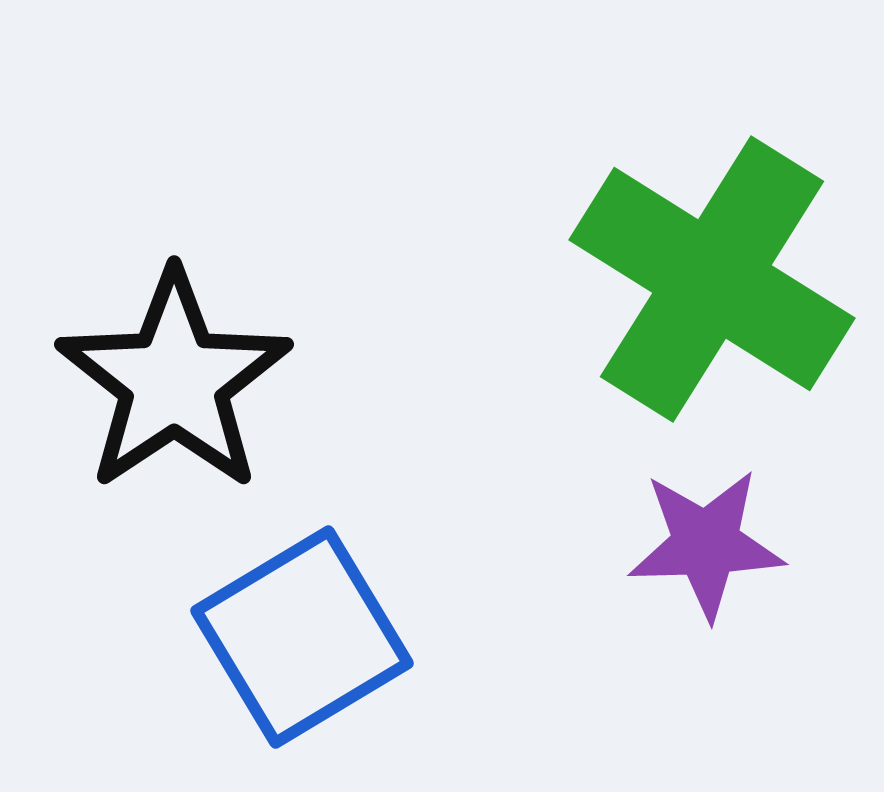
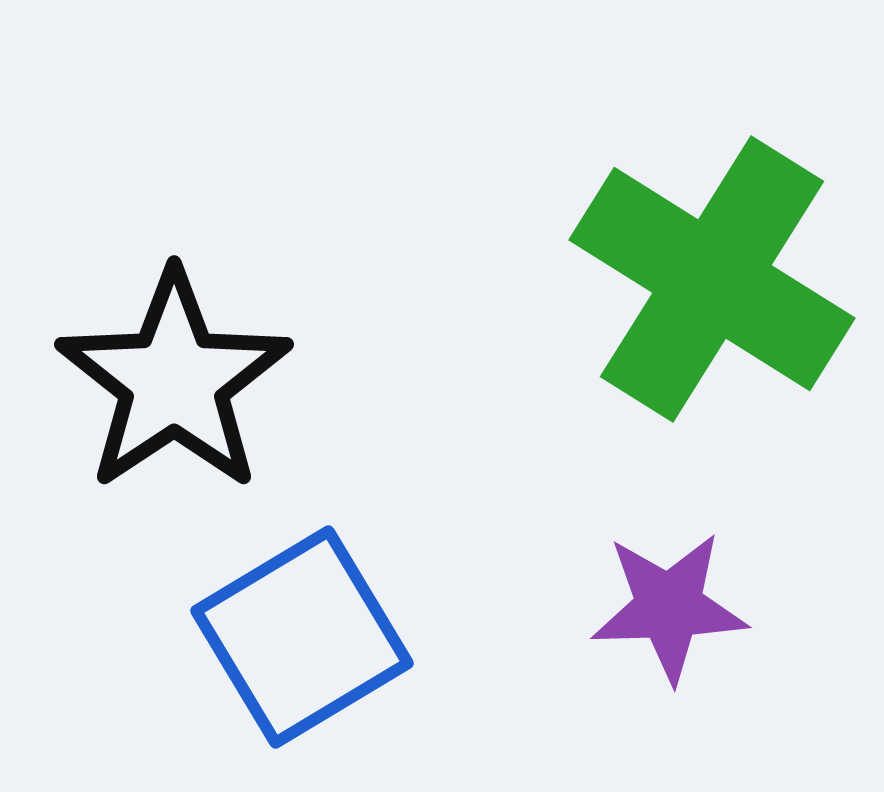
purple star: moved 37 px left, 63 px down
